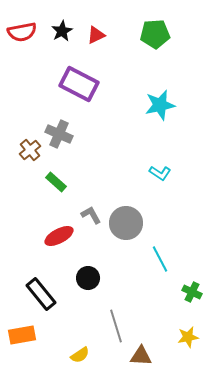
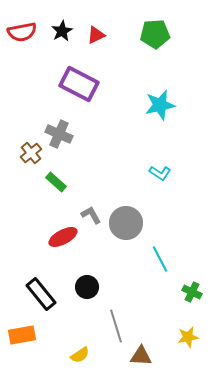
brown cross: moved 1 px right, 3 px down
red ellipse: moved 4 px right, 1 px down
black circle: moved 1 px left, 9 px down
